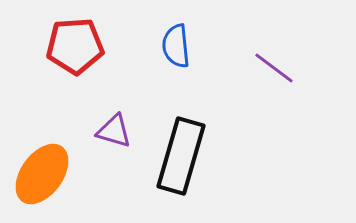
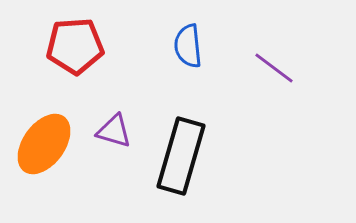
blue semicircle: moved 12 px right
orange ellipse: moved 2 px right, 30 px up
